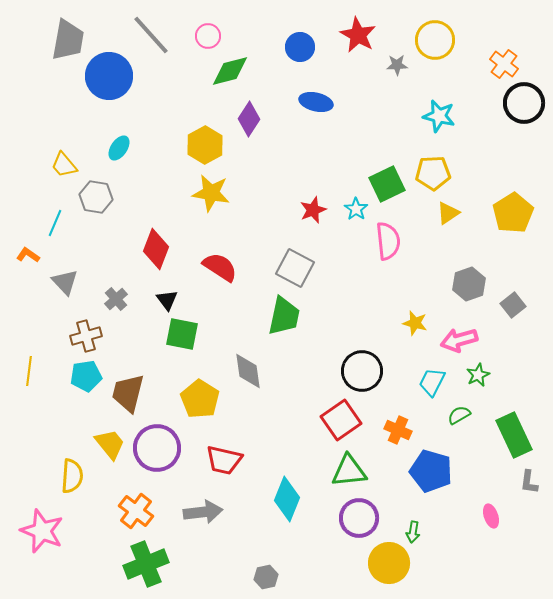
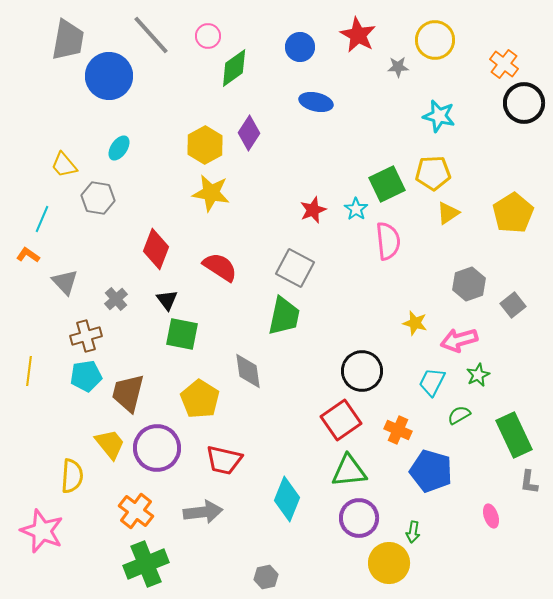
gray star at (397, 65): moved 1 px right, 2 px down
green diamond at (230, 71): moved 4 px right, 3 px up; rotated 21 degrees counterclockwise
purple diamond at (249, 119): moved 14 px down
gray hexagon at (96, 197): moved 2 px right, 1 px down
cyan line at (55, 223): moved 13 px left, 4 px up
